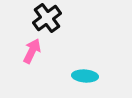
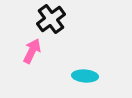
black cross: moved 4 px right, 1 px down
